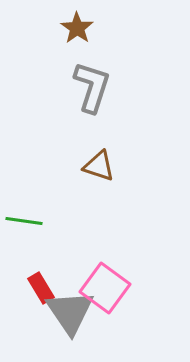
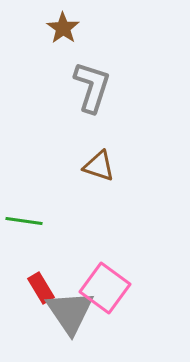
brown star: moved 14 px left
